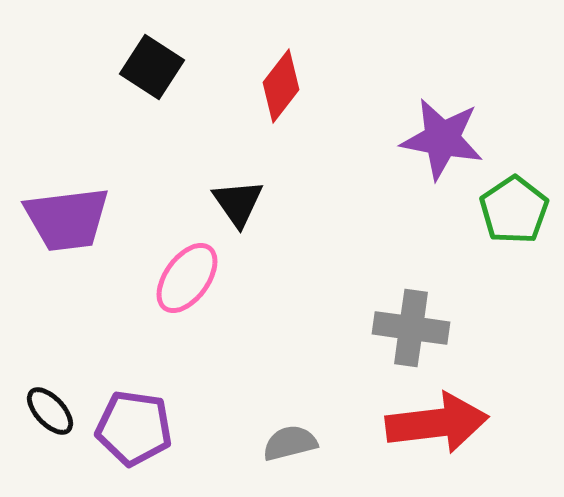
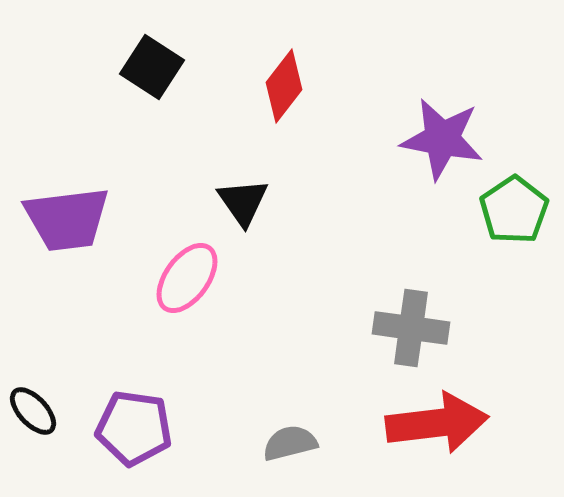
red diamond: moved 3 px right
black triangle: moved 5 px right, 1 px up
black ellipse: moved 17 px left
